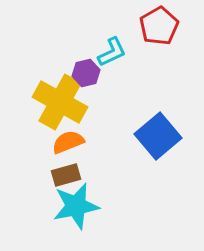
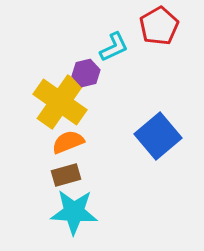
cyan L-shape: moved 2 px right, 5 px up
yellow cross: rotated 6 degrees clockwise
cyan star: moved 2 px left, 6 px down; rotated 15 degrees clockwise
